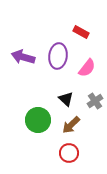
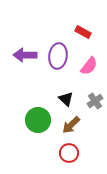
red rectangle: moved 2 px right
purple arrow: moved 2 px right, 2 px up; rotated 15 degrees counterclockwise
pink semicircle: moved 2 px right, 2 px up
